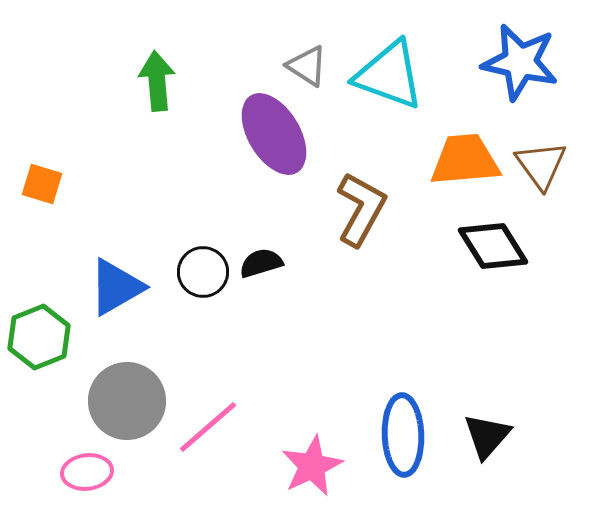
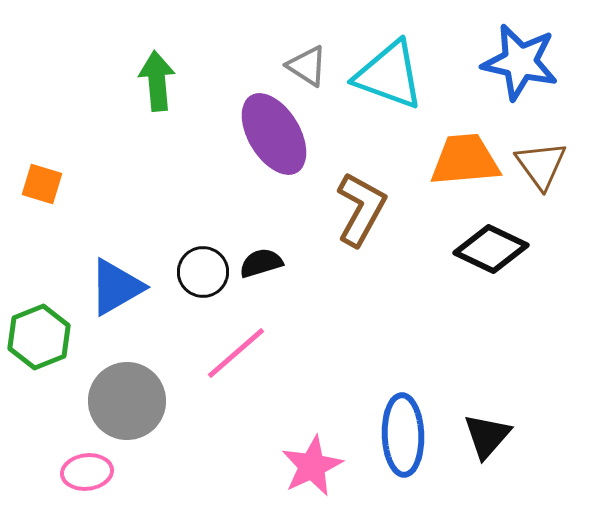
black diamond: moved 2 px left, 3 px down; rotated 32 degrees counterclockwise
pink line: moved 28 px right, 74 px up
